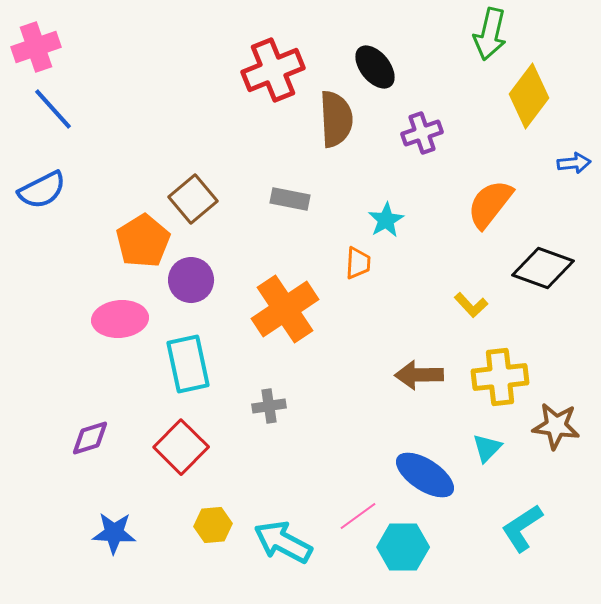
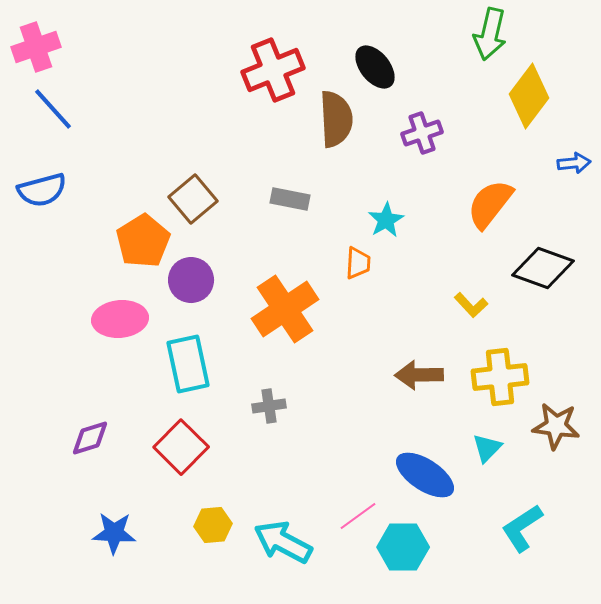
blue semicircle: rotated 12 degrees clockwise
